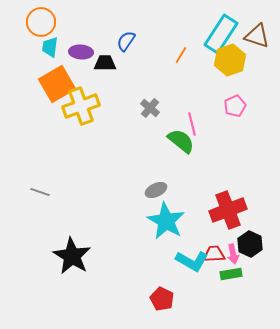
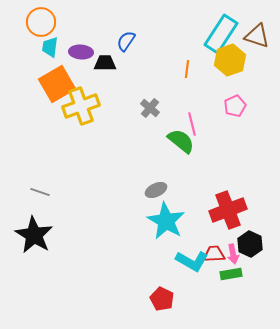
orange line: moved 6 px right, 14 px down; rotated 24 degrees counterclockwise
black star: moved 38 px left, 21 px up
